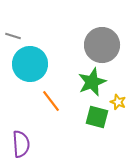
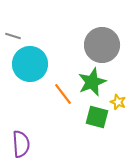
orange line: moved 12 px right, 7 px up
